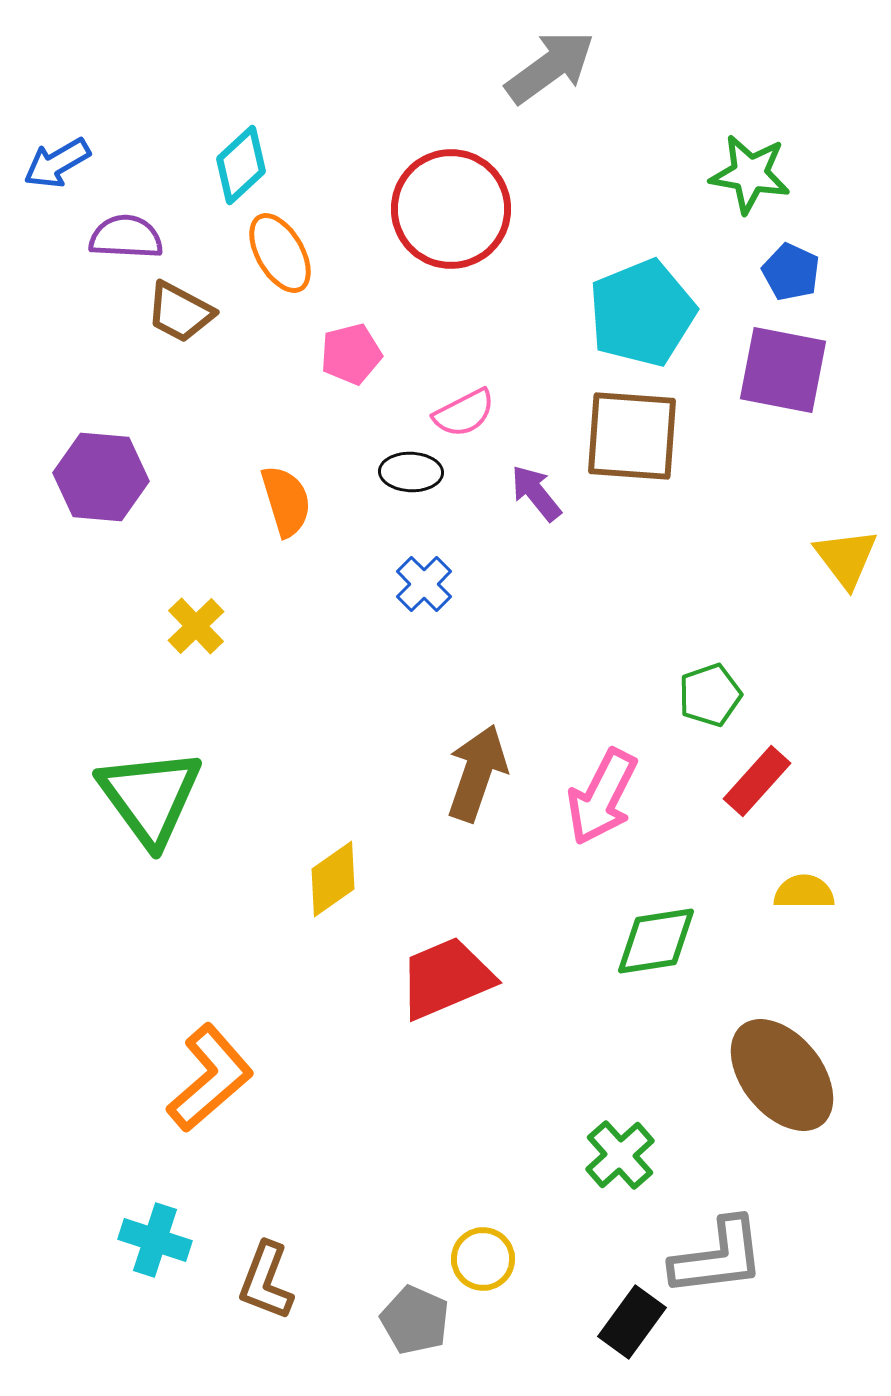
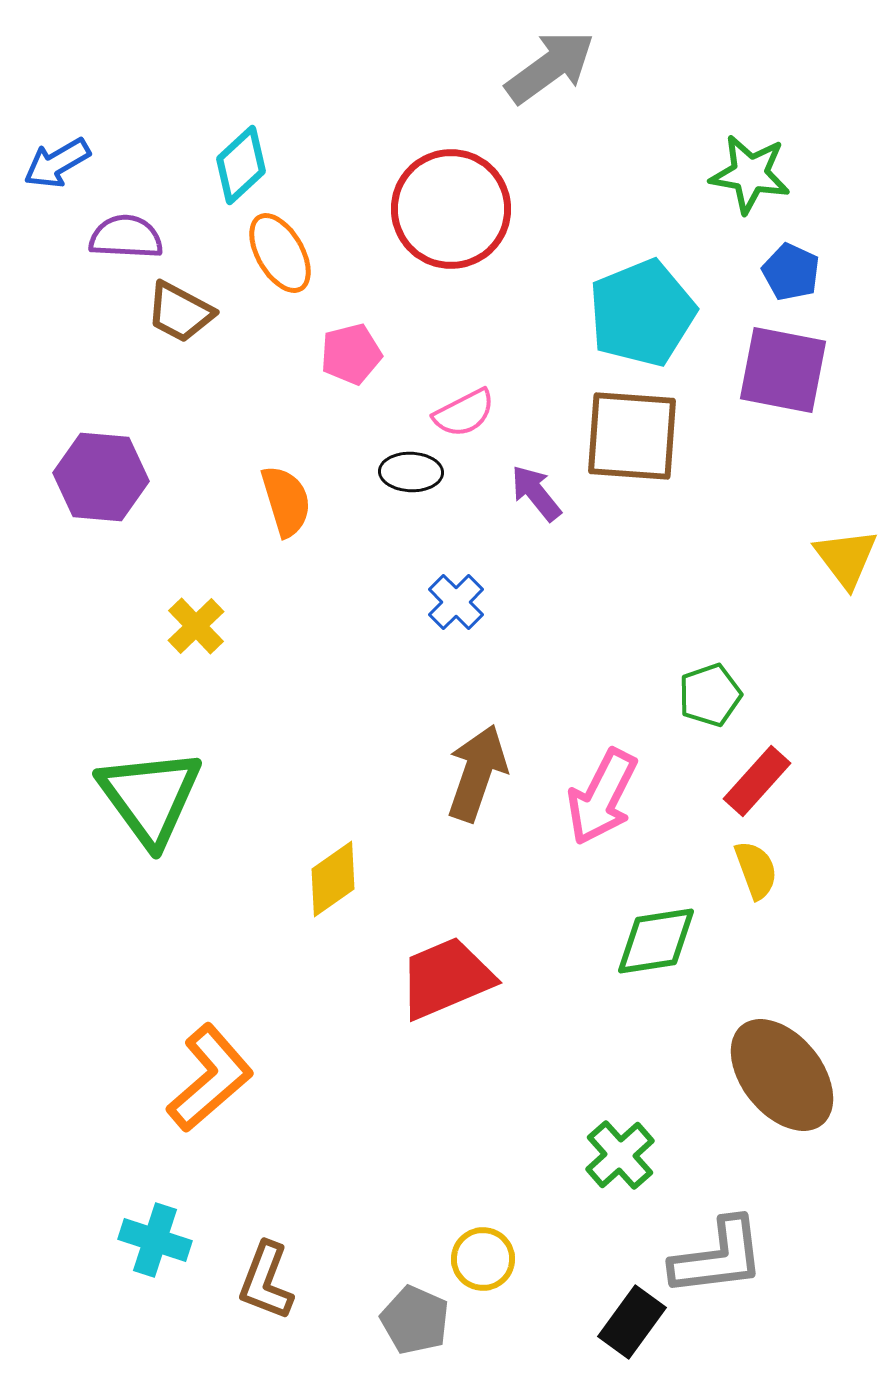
blue cross: moved 32 px right, 18 px down
yellow semicircle: moved 48 px left, 22 px up; rotated 70 degrees clockwise
